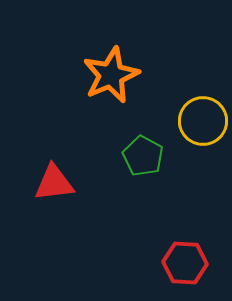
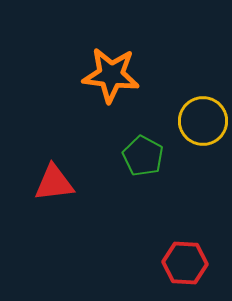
orange star: rotated 30 degrees clockwise
